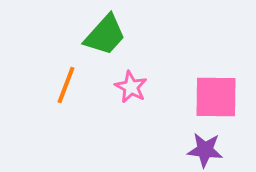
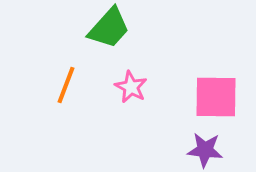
green trapezoid: moved 4 px right, 7 px up
